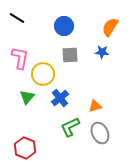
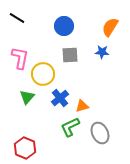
orange triangle: moved 13 px left
